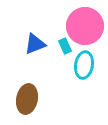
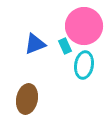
pink circle: moved 1 px left
